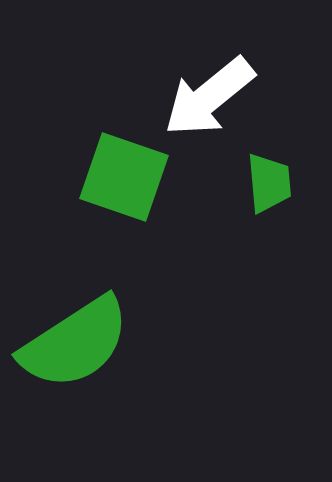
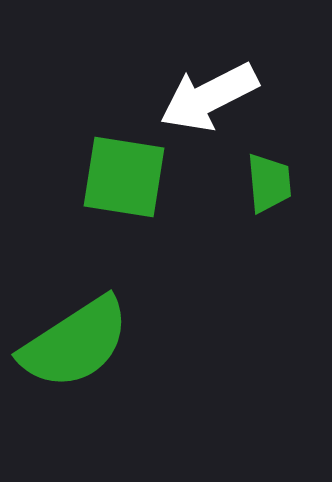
white arrow: rotated 12 degrees clockwise
green square: rotated 10 degrees counterclockwise
